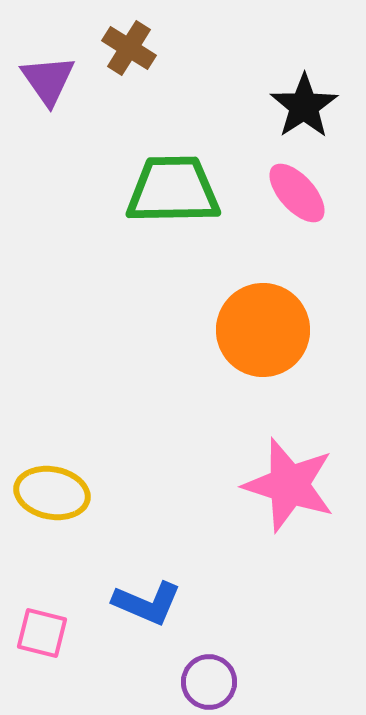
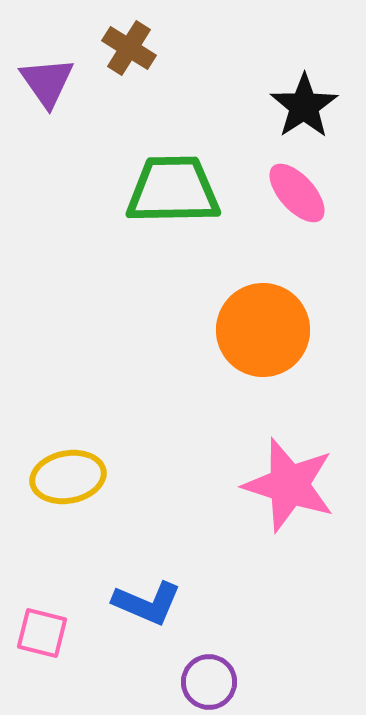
purple triangle: moved 1 px left, 2 px down
yellow ellipse: moved 16 px right, 16 px up; rotated 22 degrees counterclockwise
